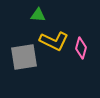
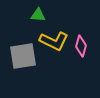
pink diamond: moved 2 px up
gray square: moved 1 px left, 1 px up
